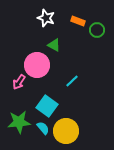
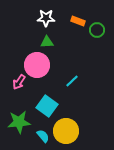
white star: rotated 18 degrees counterclockwise
green triangle: moved 7 px left, 3 px up; rotated 32 degrees counterclockwise
cyan semicircle: moved 8 px down
